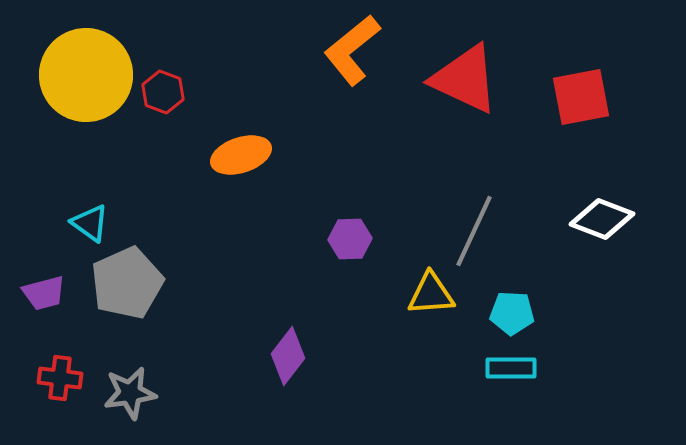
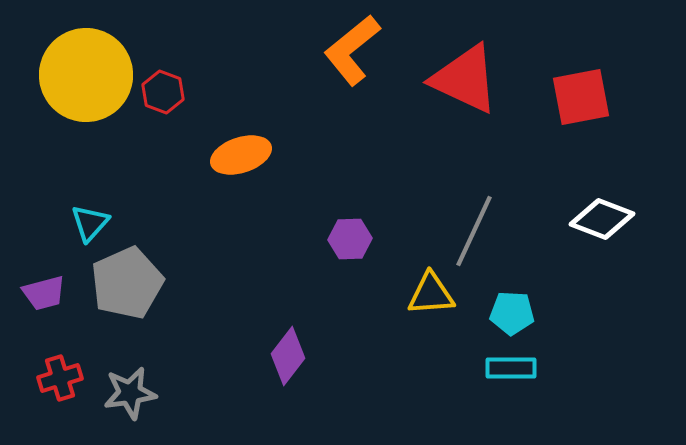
cyan triangle: rotated 36 degrees clockwise
red cross: rotated 24 degrees counterclockwise
